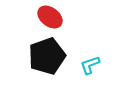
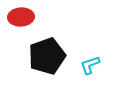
red ellipse: moved 29 px left; rotated 40 degrees counterclockwise
